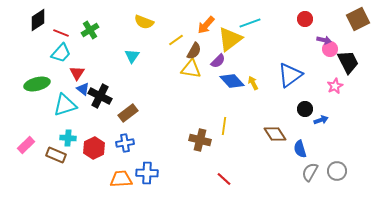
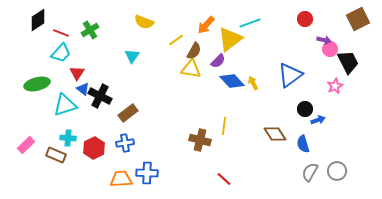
blue arrow at (321, 120): moved 3 px left
blue semicircle at (300, 149): moved 3 px right, 5 px up
